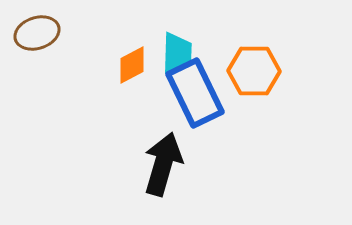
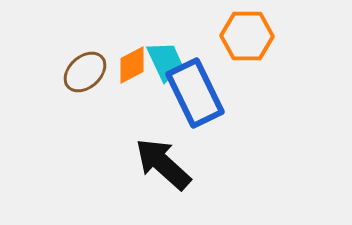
brown ellipse: moved 48 px right, 39 px down; rotated 24 degrees counterclockwise
cyan trapezoid: moved 12 px left, 8 px down; rotated 27 degrees counterclockwise
orange hexagon: moved 7 px left, 35 px up
black arrow: rotated 64 degrees counterclockwise
